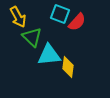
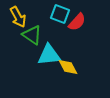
green triangle: moved 2 px up; rotated 10 degrees counterclockwise
yellow diamond: rotated 35 degrees counterclockwise
